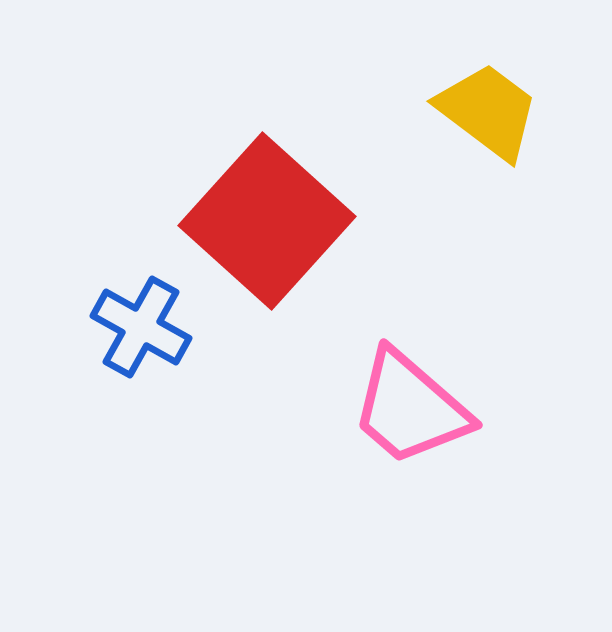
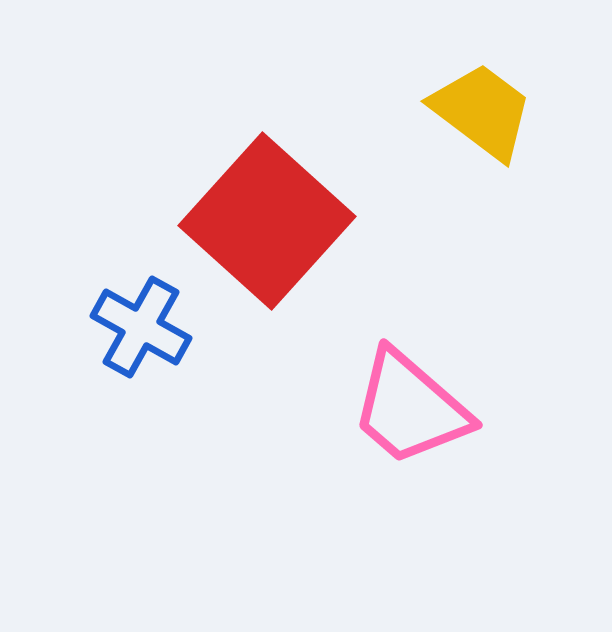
yellow trapezoid: moved 6 px left
